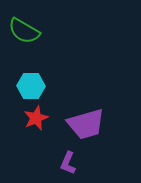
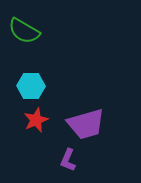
red star: moved 2 px down
purple L-shape: moved 3 px up
